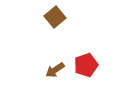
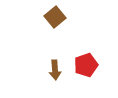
brown arrow: rotated 60 degrees counterclockwise
